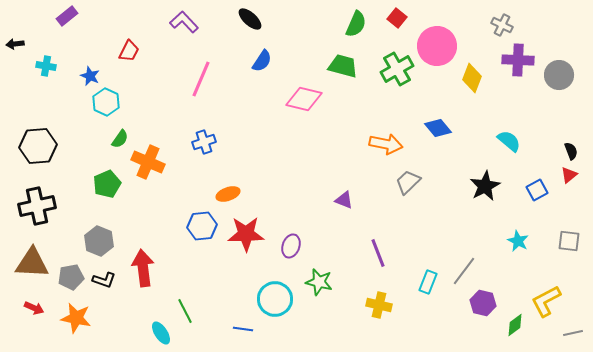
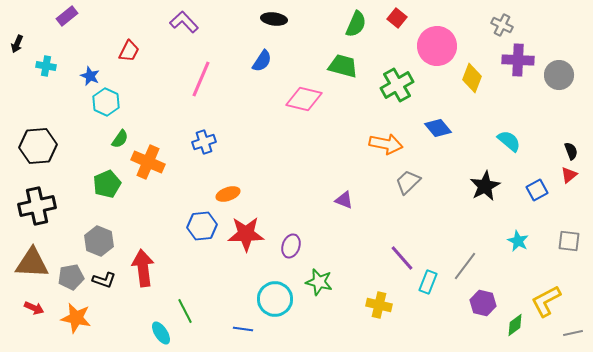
black ellipse at (250, 19): moved 24 px right; rotated 35 degrees counterclockwise
black arrow at (15, 44): moved 2 px right; rotated 60 degrees counterclockwise
green cross at (397, 69): moved 16 px down
purple line at (378, 253): moved 24 px right, 5 px down; rotated 20 degrees counterclockwise
gray line at (464, 271): moved 1 px right, 5 px up
